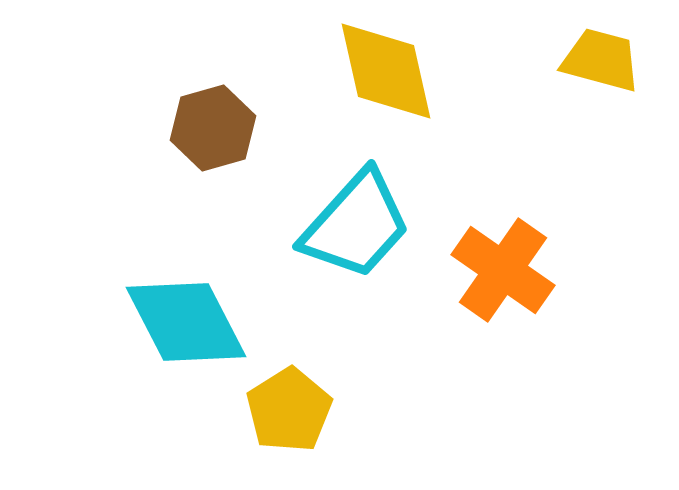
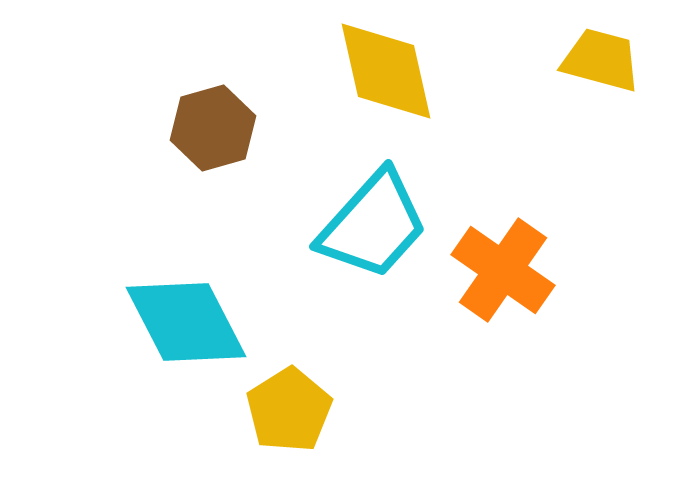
cyan trapezoid: moved 17 px right
